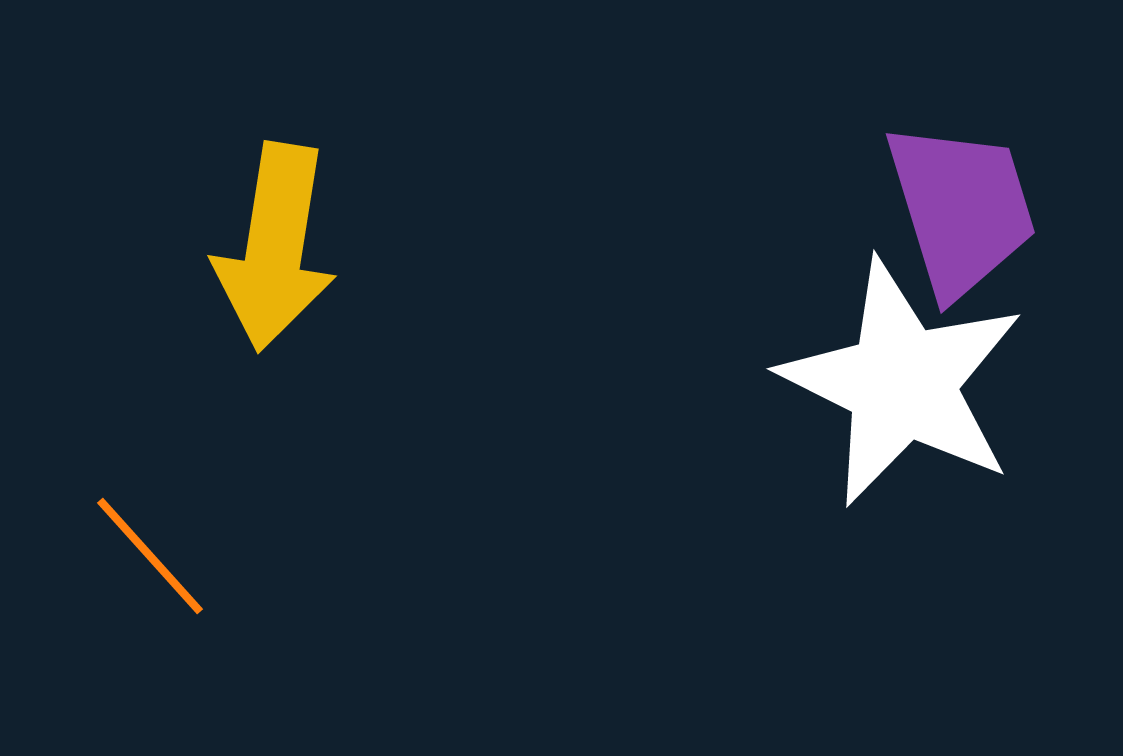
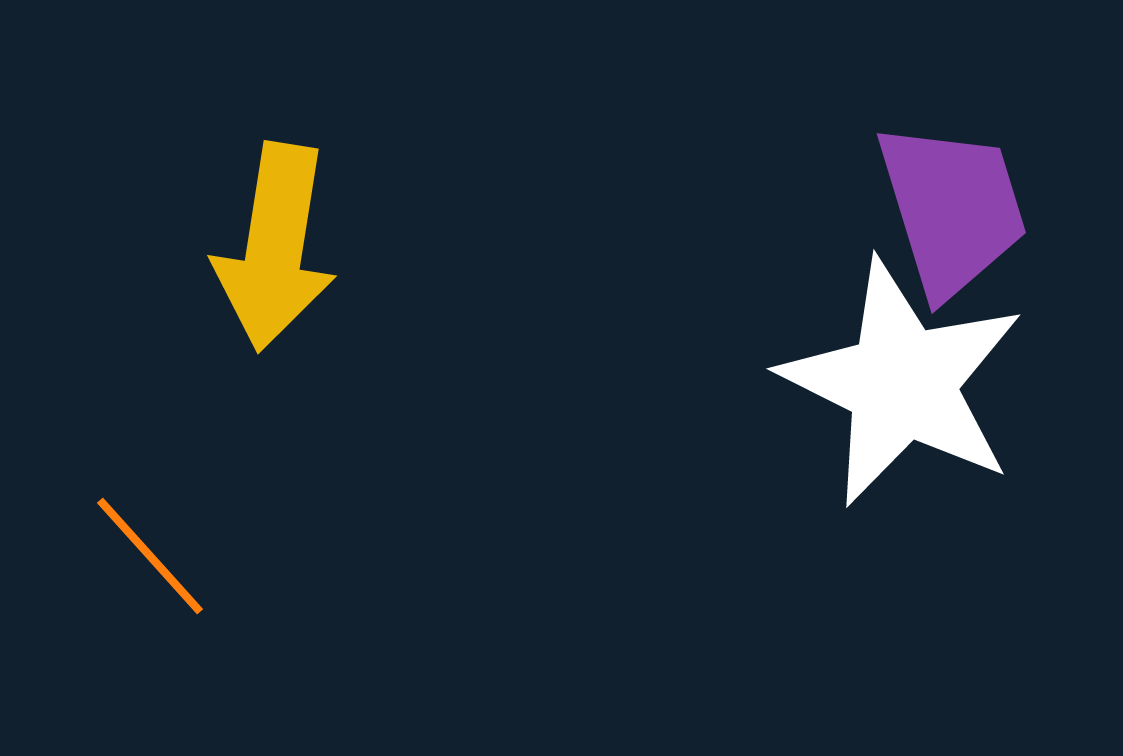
purple trapezoid: moved 9 px left
